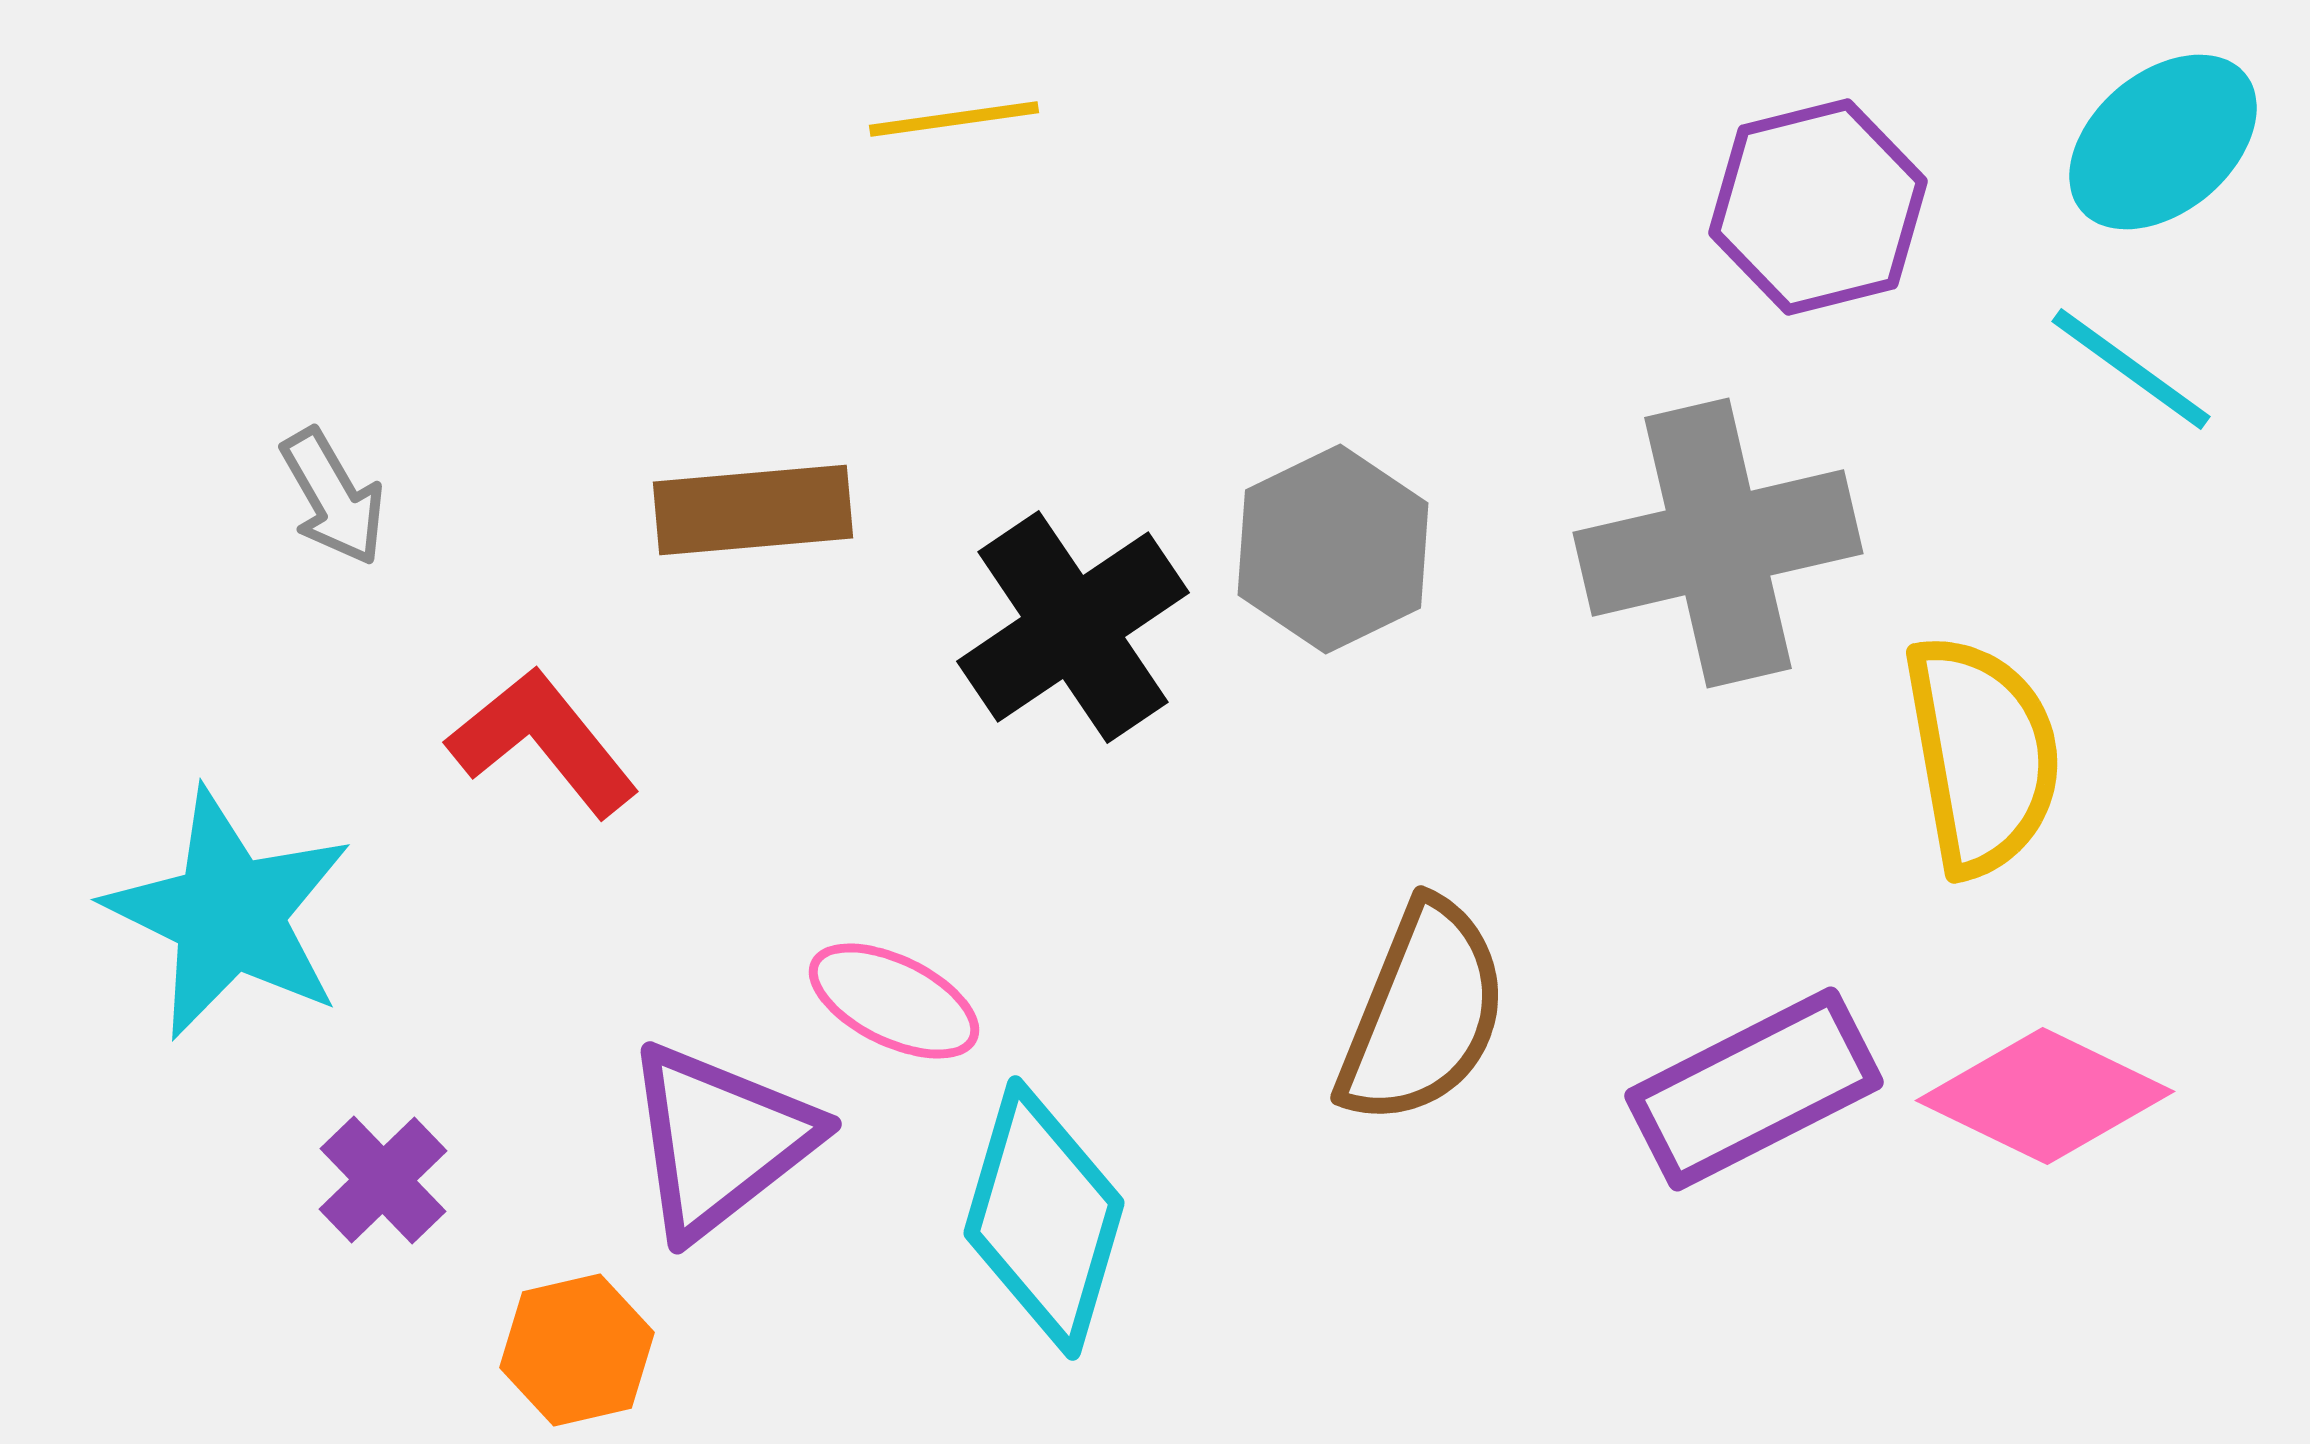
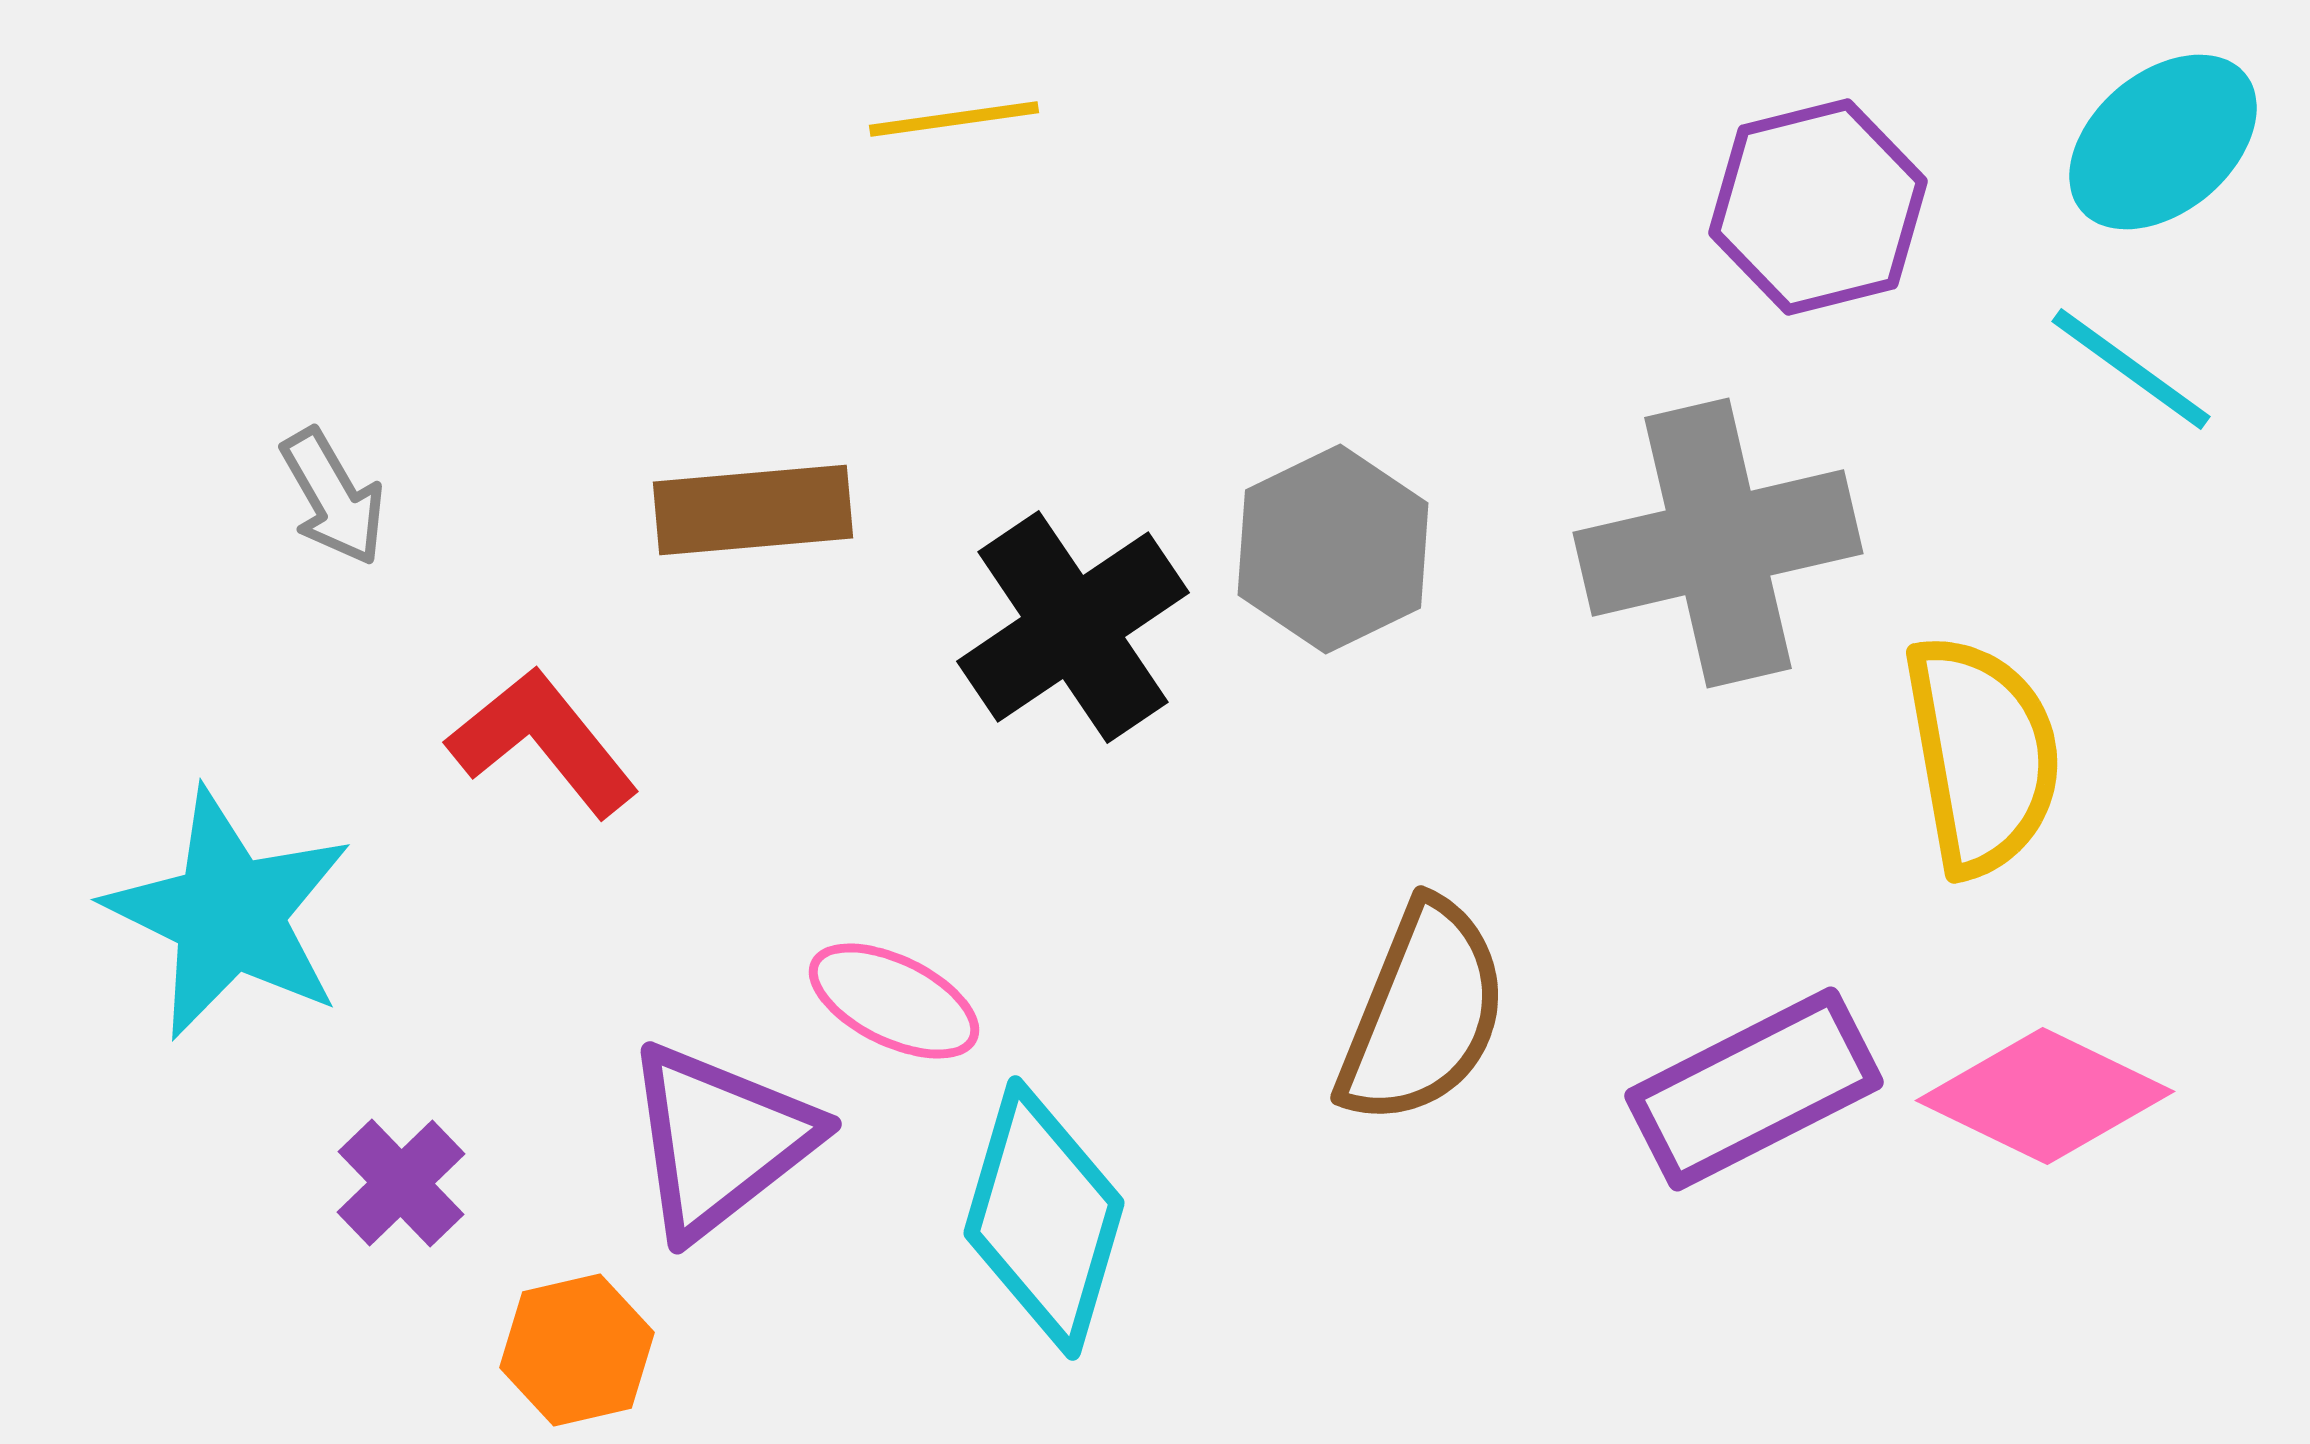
purple cross: moved 18 px right, 3 px down
